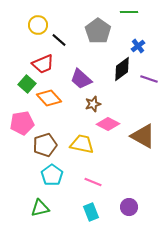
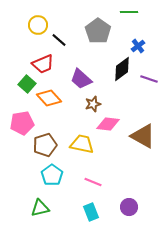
pink diamond: rotated 20 degrees counterclockwise
